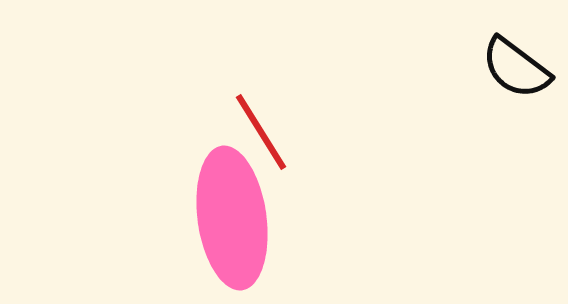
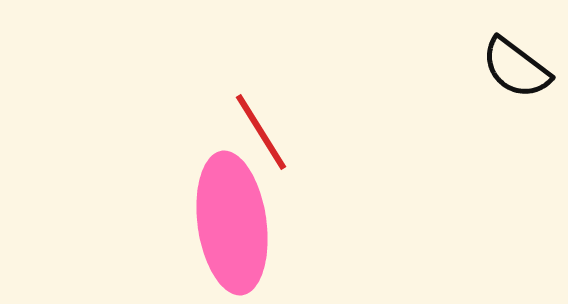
pink ellipse: moved 5 px down
